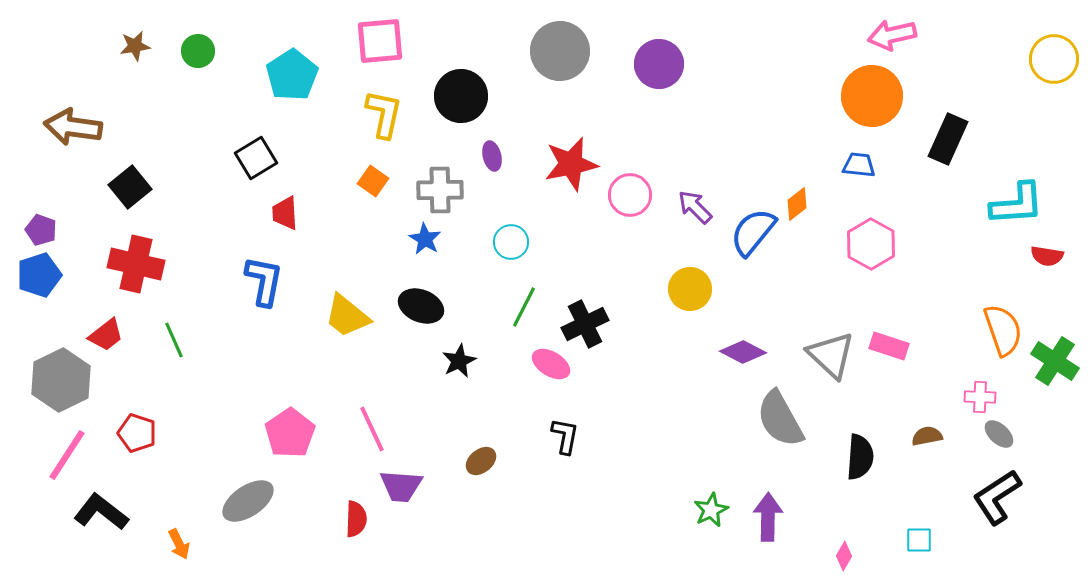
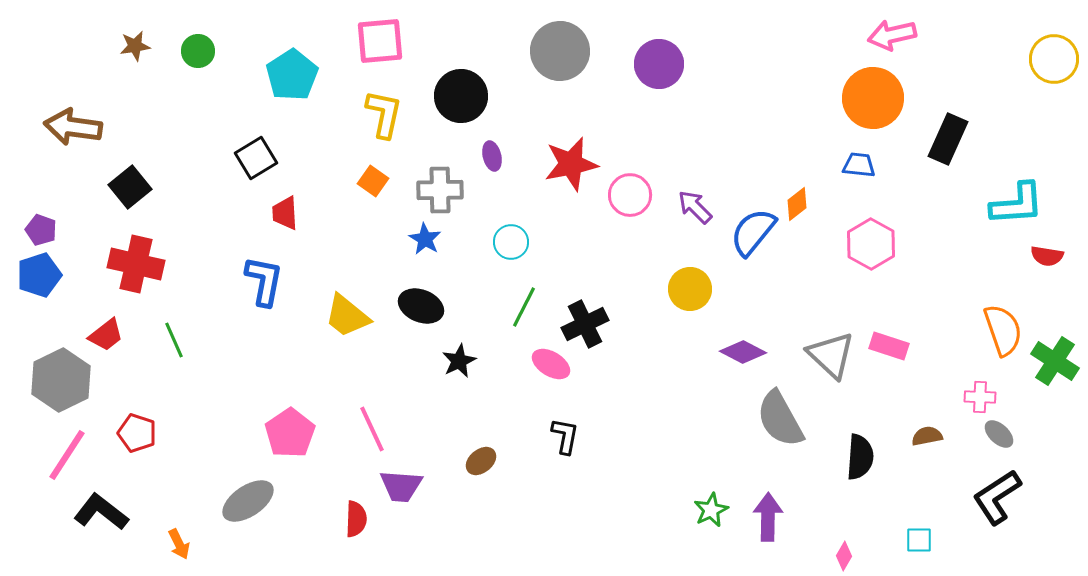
orange circle at (872, 96): moved 1 px right, 2 px down
